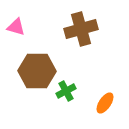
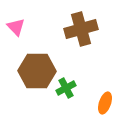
pink triangle: rotated 30 degrees clockwise
green cross: moved 3 px up
orange ellipse: rotated 15 degrees counterclockwise
